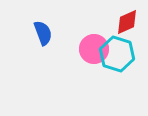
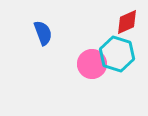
pink circle: moved 2 px left, 15 px down
